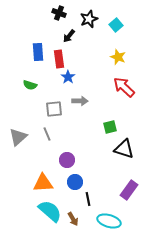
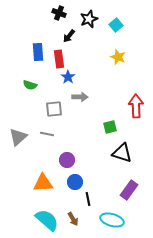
red arrow: moved 12 px right, 19 px down; rotated 45 degrees clockwise
gray arrow: moved 4 px up
gray line: rotated 56 degrees counterclockwise
black triangle: moved 2 px left, 4 px down
cyan semicircle: moved 3 px left, 9 px down
cyan ellipse: moved 3 px right, 1 px up
